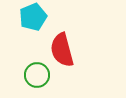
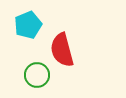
cyan pentagon: moved 5 px left, 8 px down
